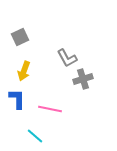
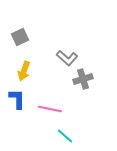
gray L-shape: rotated 20 degrees counterclockwise
cyan line: moved 30 px right
